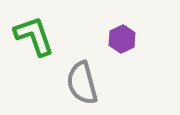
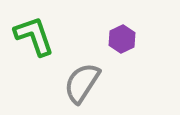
gray semicircle: rotated 48 degrees clockwise
